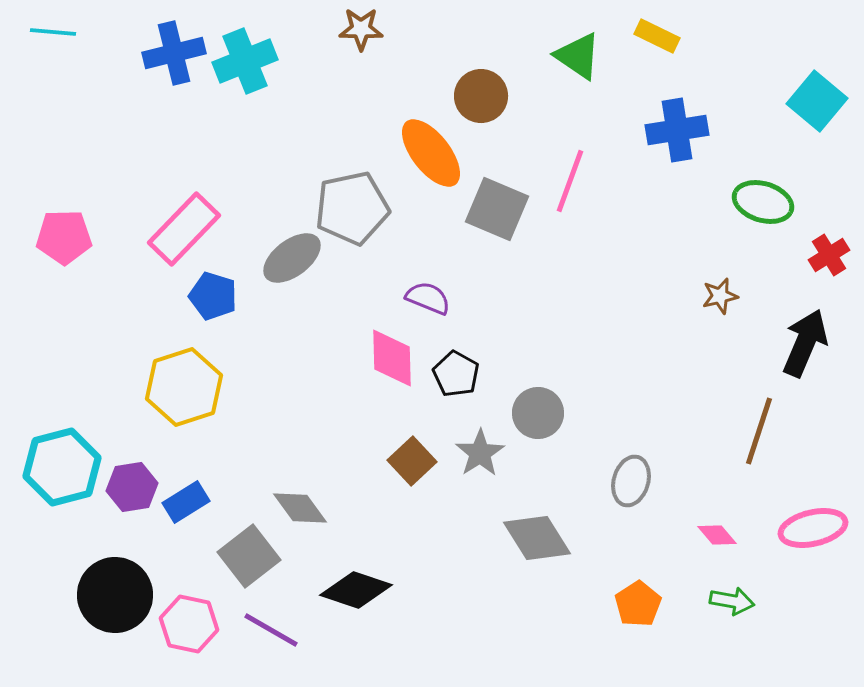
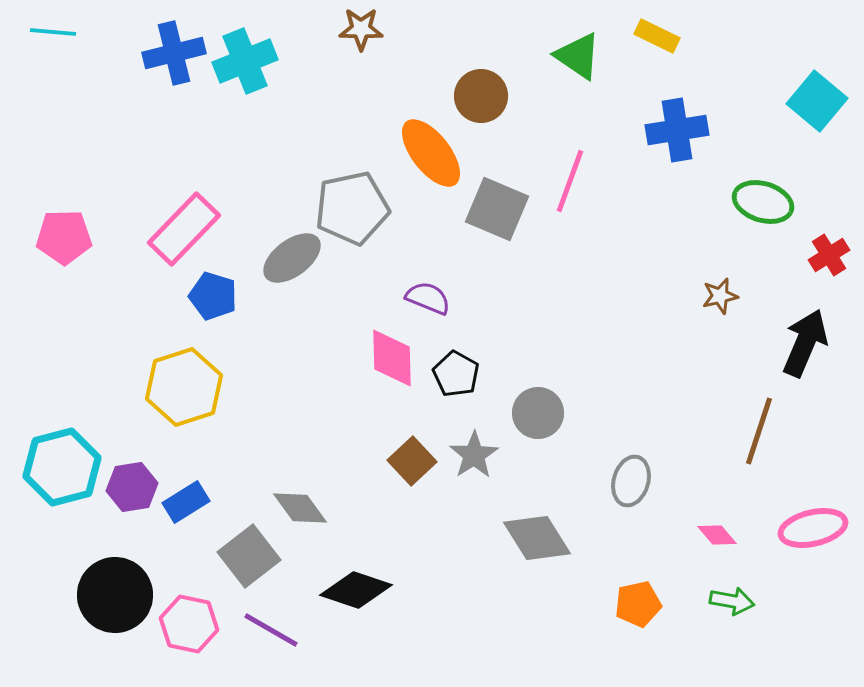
gray star at (480, 453): moved 6 px left, 2 px down
orange pentagon at (638, 604): rotated 21 degrees clockwise
